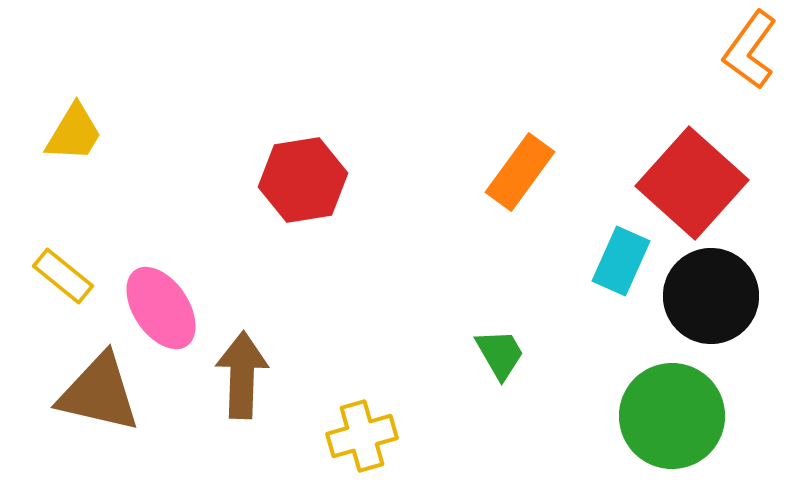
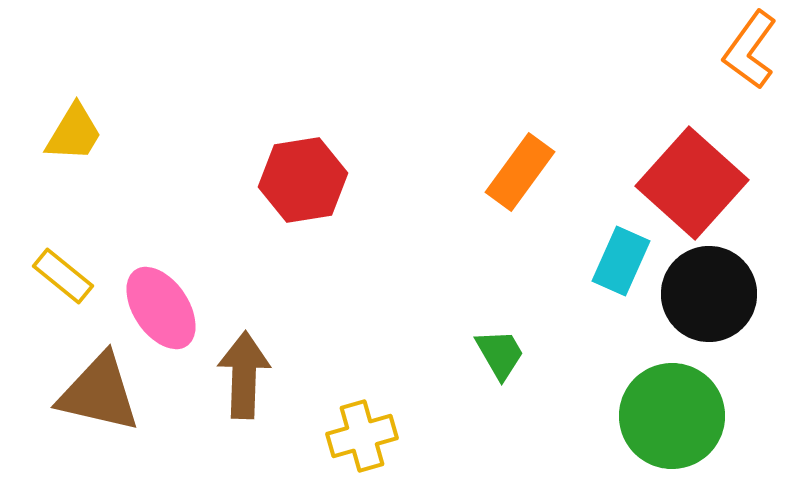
black circle: moved 2 px left, 2 px up
brown arrow: moved 2 px right
